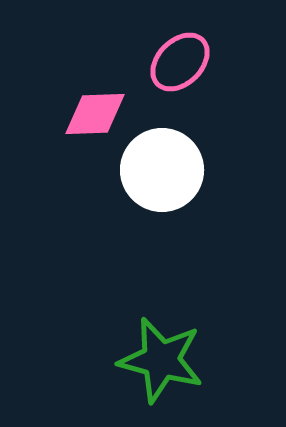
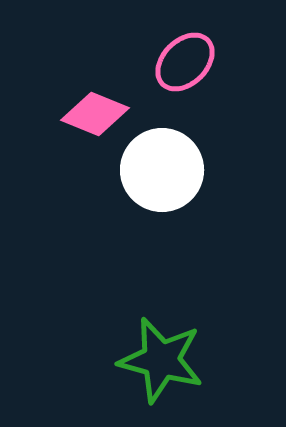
pink ellipse: moved 5 px right
pink diamond: rotated 24 degrees clockwise
